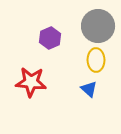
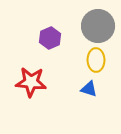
blue triangle: rotated 24 degrees counterclockwise
